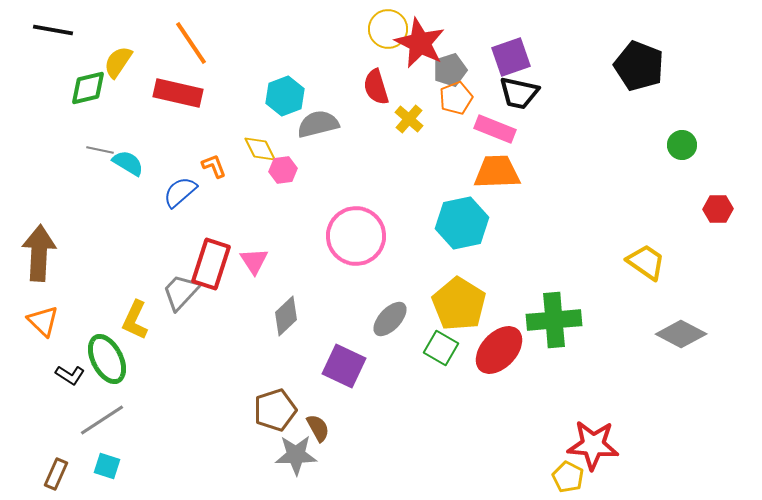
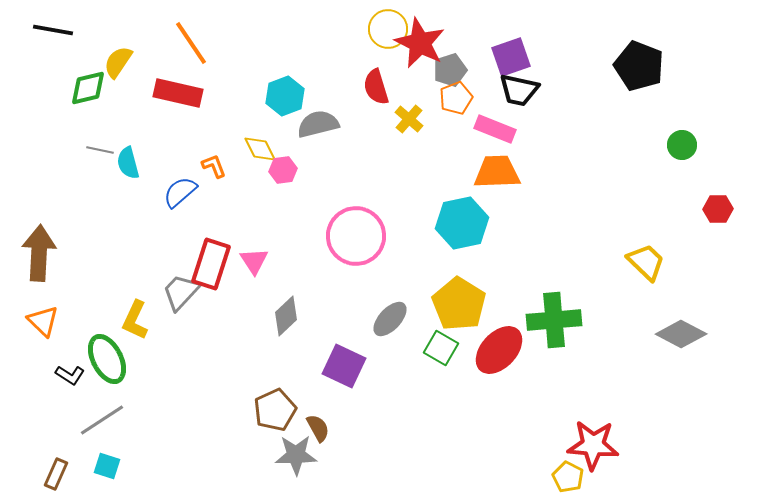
black trapezoid at (519, 93): moved 3 px up
cyan semicircle at (128, 163): rotated 136 degrees counterclockwise
yellow trapezoid at (646, 262): rotated 9 degrees clockwise
brown pentagon at (275, 410): rotated 6 degrees counterclockwise
